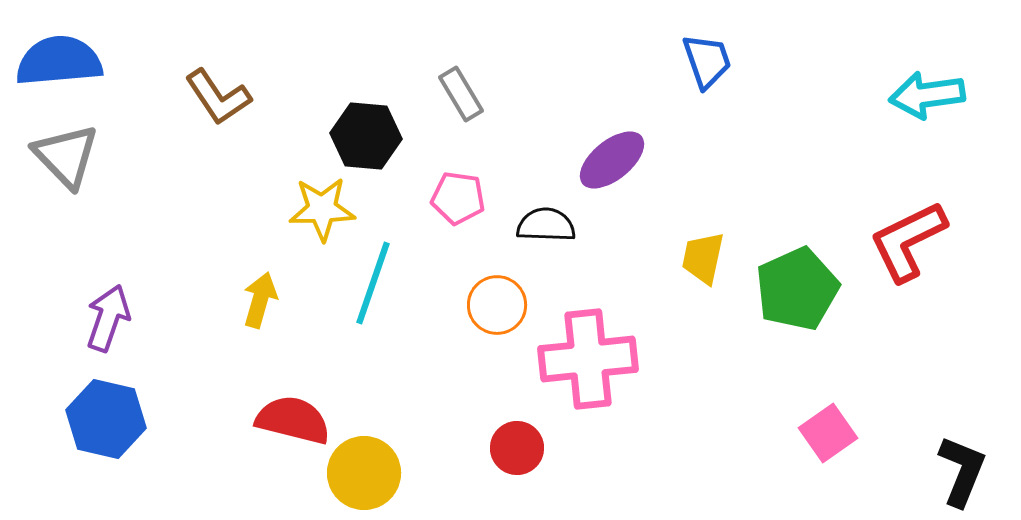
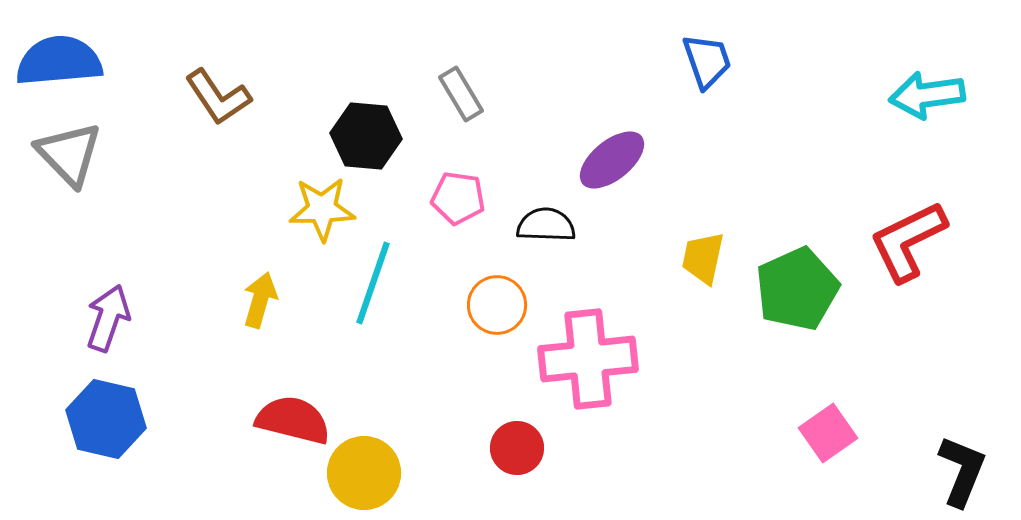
gray triangle: moved 3 px right, 2 px up
